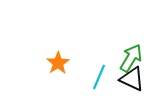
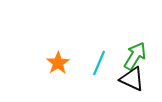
green arrow: moved 4 px right, 2 px up
cyan line: moved 14 px up
